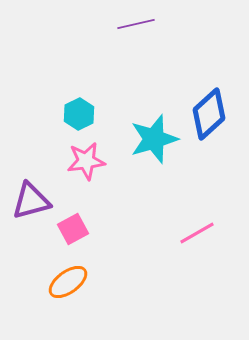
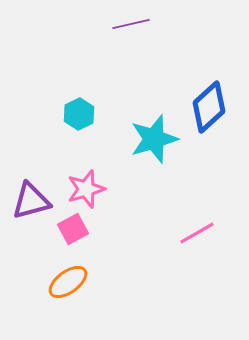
purple line: moved 5 px left
blue diamond: moved 7 px up
pink star: moved 28 px down; rotated 9 degrees counterclockwise
